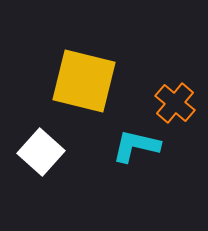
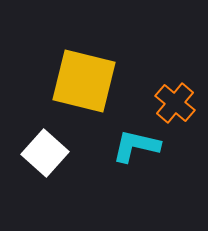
white square: moved 4 px right, 1 px down
